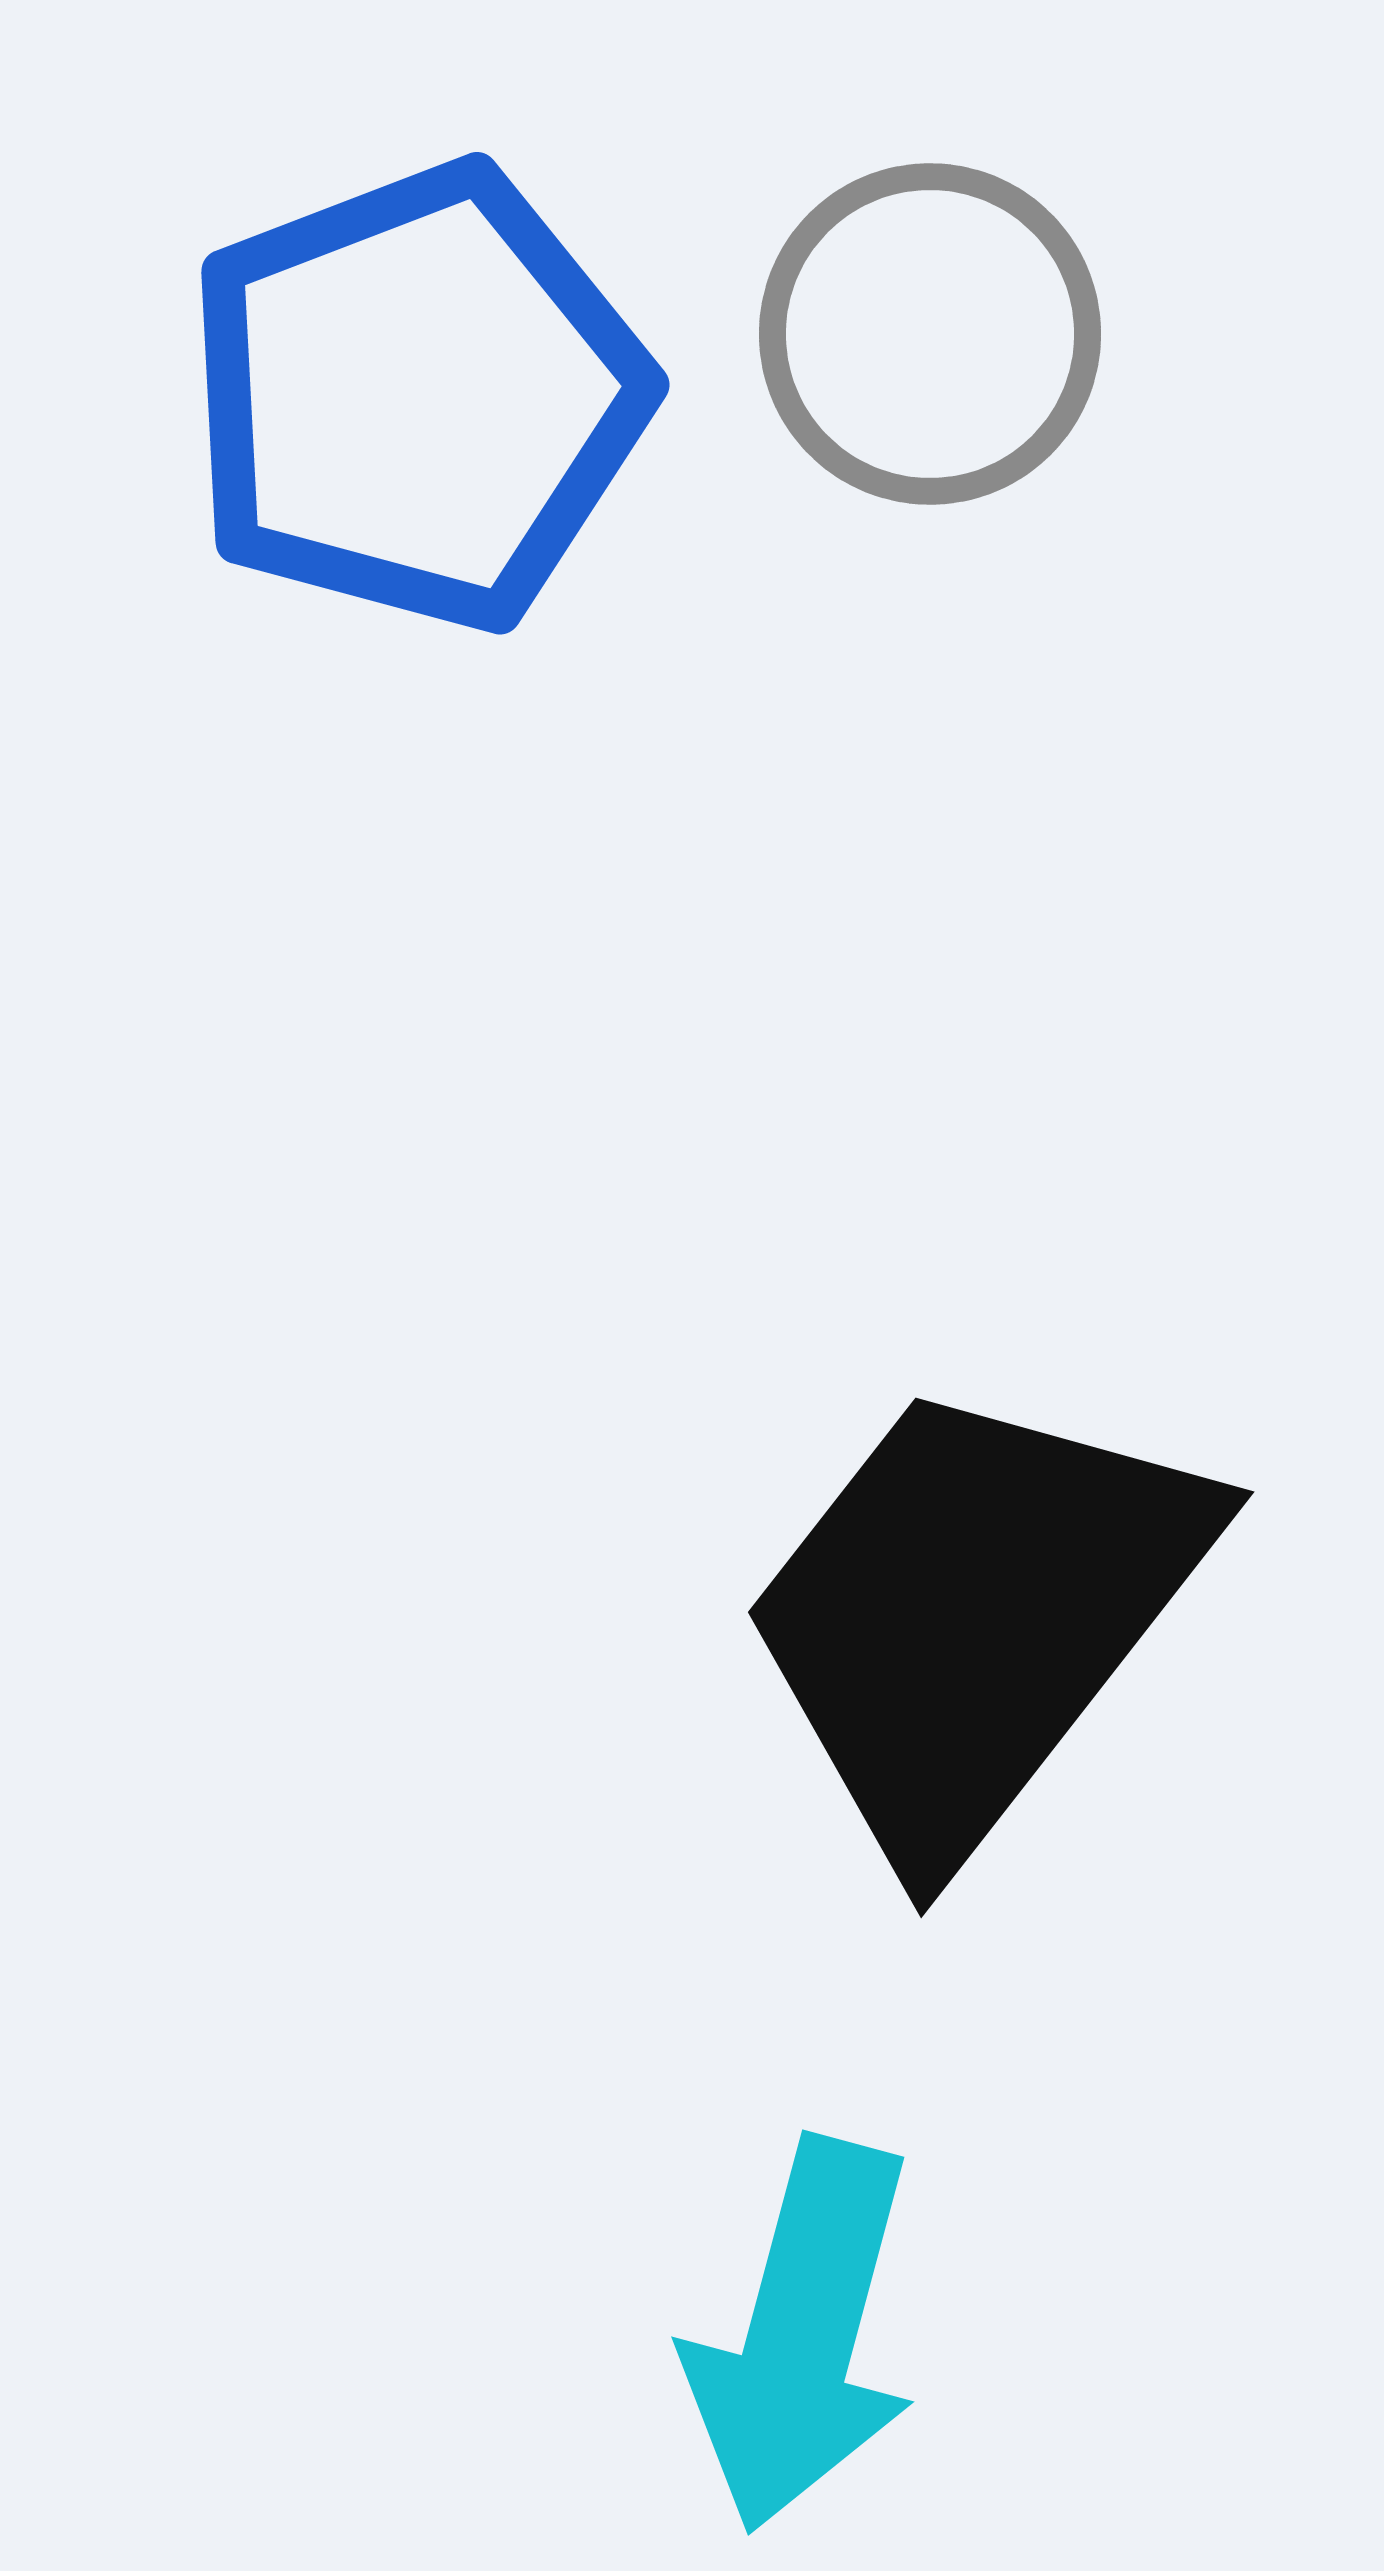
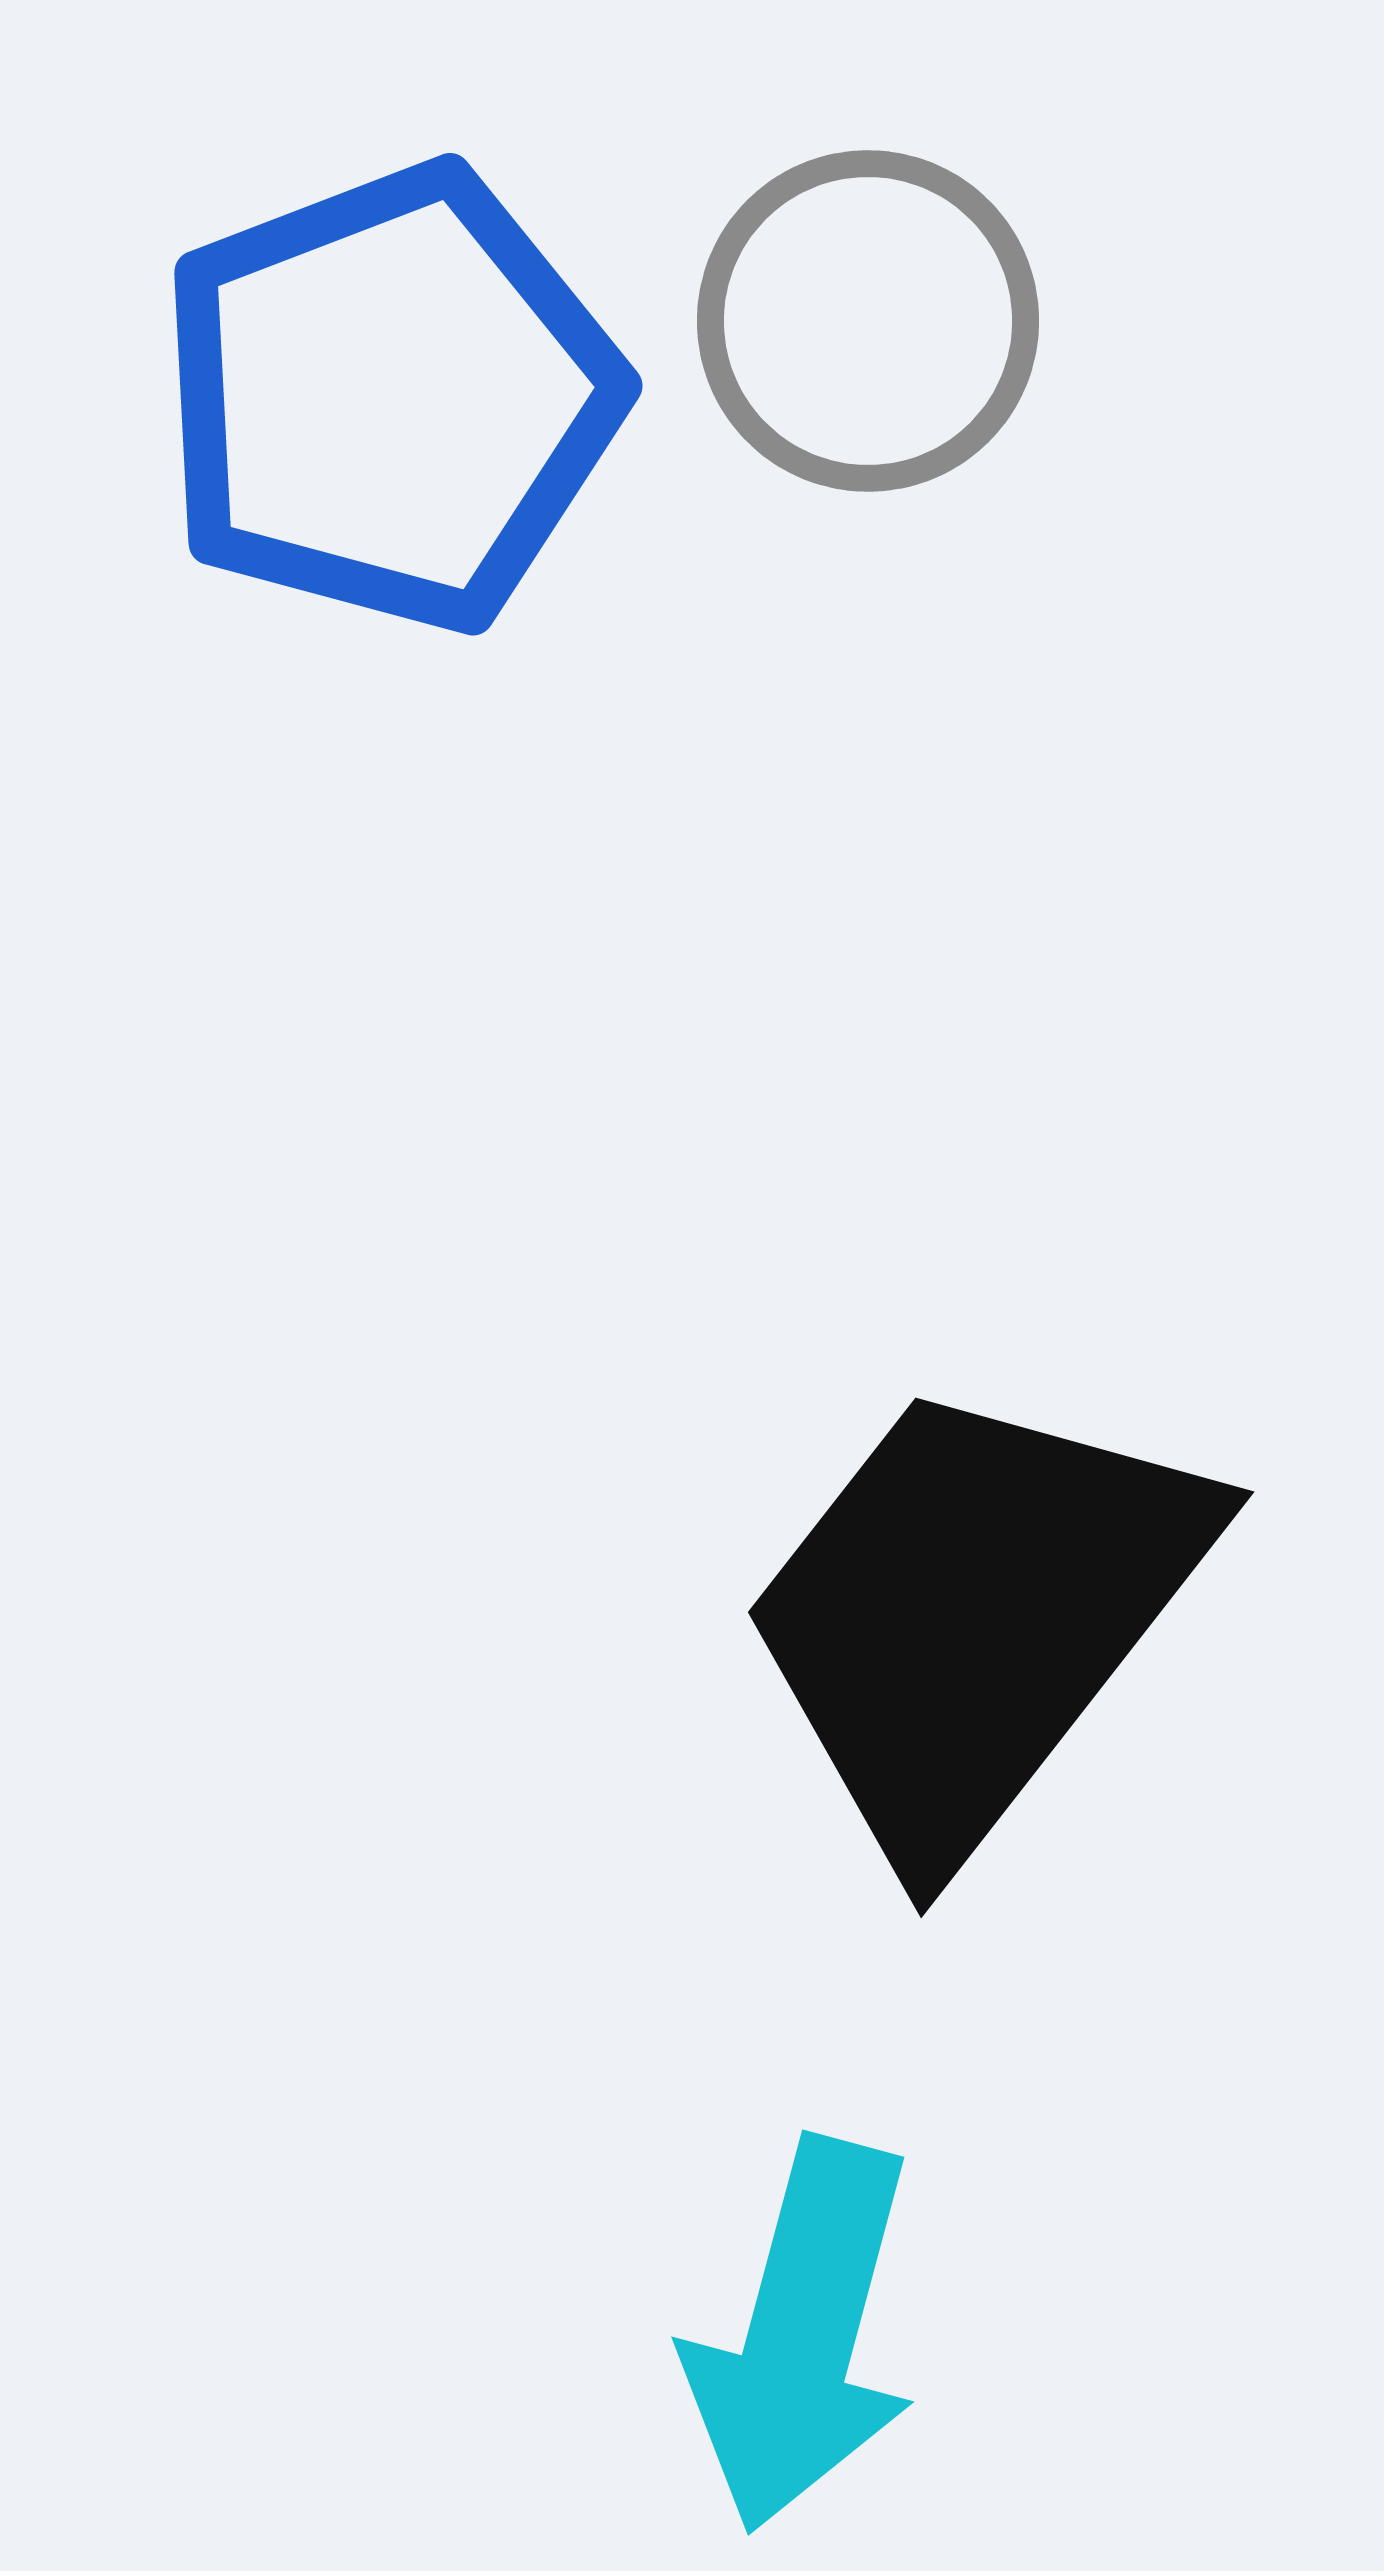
gray circle: moved 62 px left, 13 px up
blue pentagon: moved 27 px left, 1 px down
